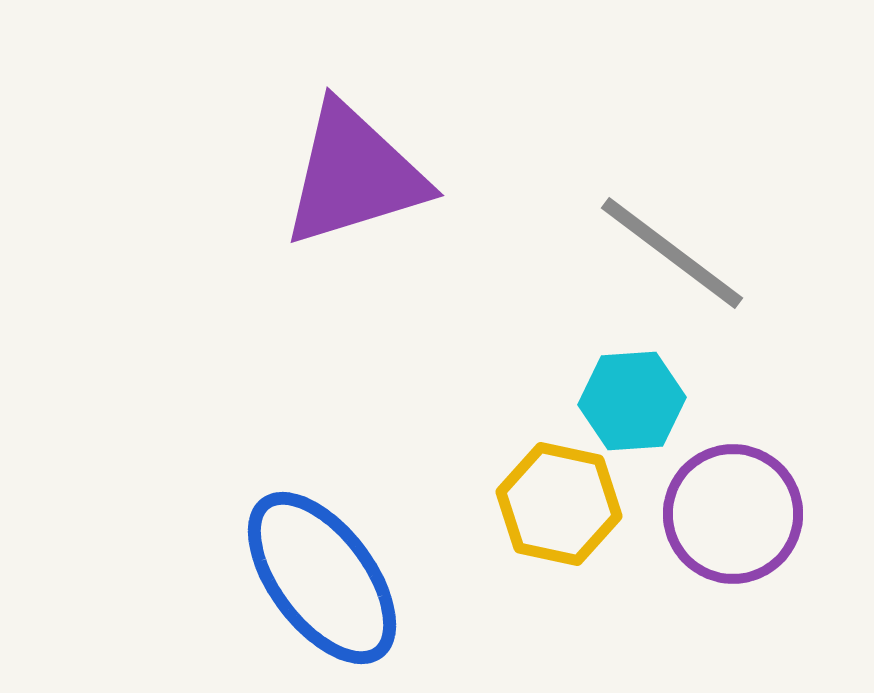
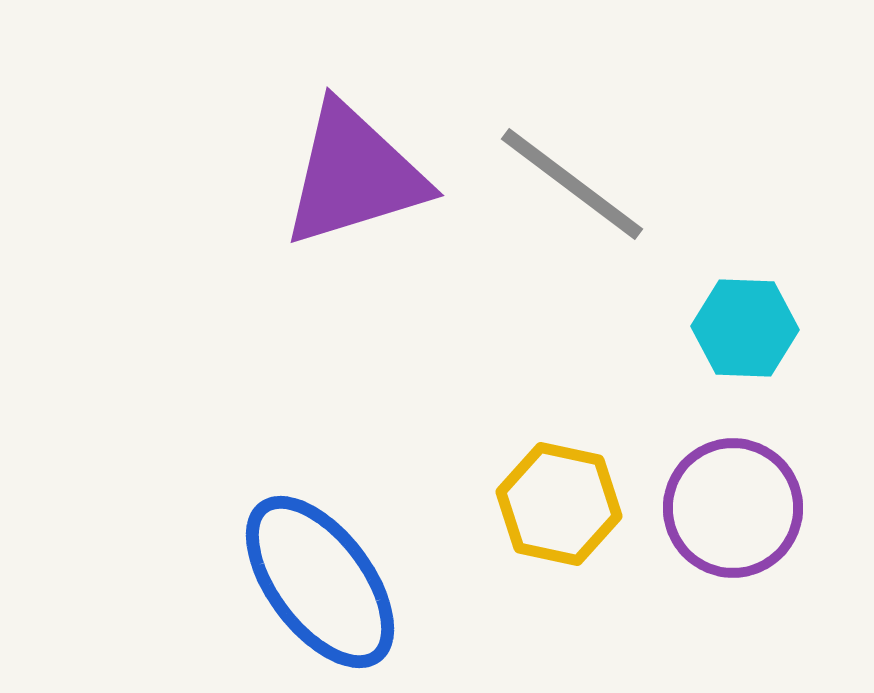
gray line: moved 100 px left, 69 px up
cyan hexagon: moved 113 px right, 73 px up; rotated 6 degrees clockwise
purple circle: moved 6 px up
blue ellipse: moved 2 px left, 4 px down
